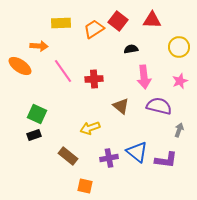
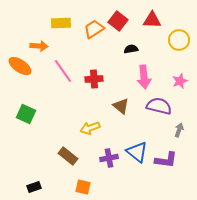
yellow circle: moved 7 px up
green square: moved 11 px left
black rectangle: moved 52 px down
orange square: moved 2 px left, 1 px down
